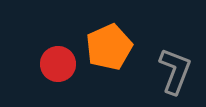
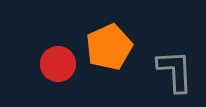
gray L-shape: rotated 24 degrees counterclockwise
